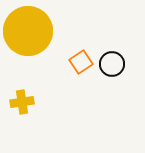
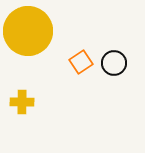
black circle: moved 2 px right, 1 px up
yellow cross: rotated 10 degrees clockwise
